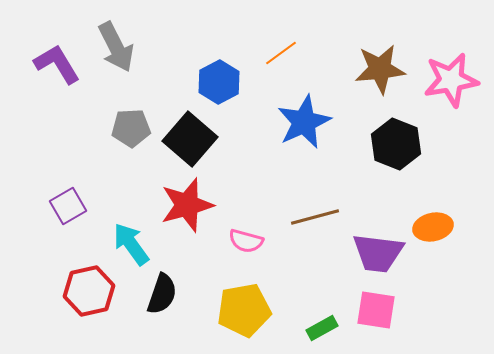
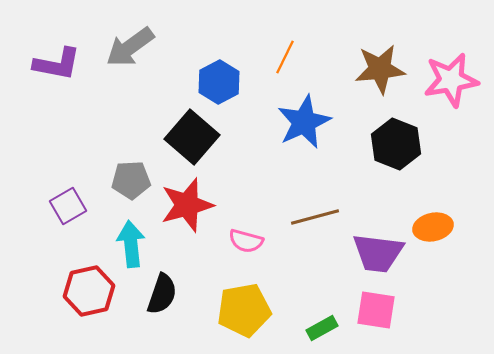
gray arrow: moved 14 px right; rotated 81 degrees clockwise
orange line: moved 4 px right, 4 px down; rotated 28 degrees counterclockwise
purple L-shape: rotated 132 degrees clockwise
gray pentagon: moved 52 px down
black square: moved 2 px right, 2 px up
cyan arrow: rotated 30 degrees clockwise
